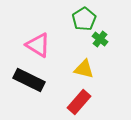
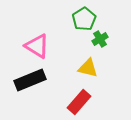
green cross: rotated 21 degrees clockwise
pink triangle: moved 1 px left, 1 px down
yellow triangle: moved 4 px right, 1 px up
black rectangle: moved 1 px right; rotated 48 degrees counterclockwise
